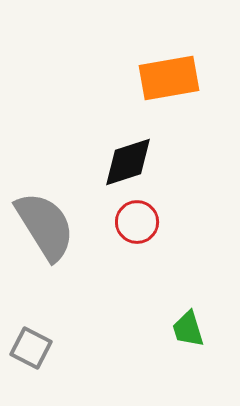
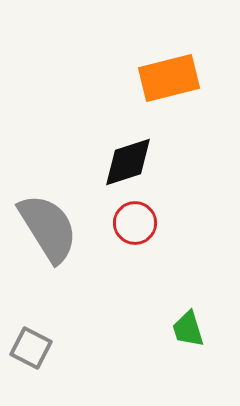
orange rectangle: rotated 4 degrees counterclockwise
red circle: moved 2 px left, 1 px down
gray semicircle: moved 3 px right, 2 px down
